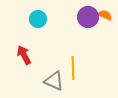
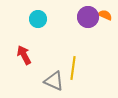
yellow line: rotated 10 degrees clockwise
